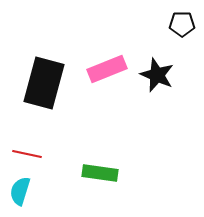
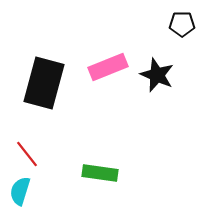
pink rectangle: moved 1 px right, 2 px up
red line: rotated 40 degrees clockwise
